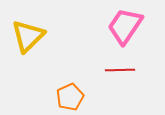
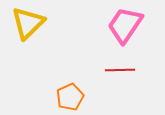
pink trapezoid: moved 1 px up
yellow triangle: moved 13 px up
